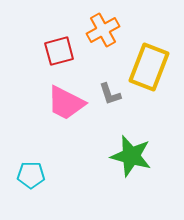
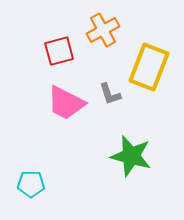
cyan pentagon: moved 9 px down
